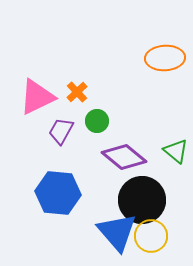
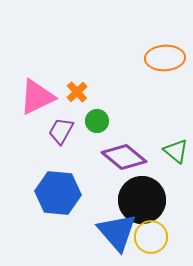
yellow circle: moved 1 px down
